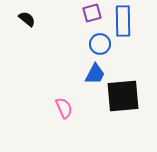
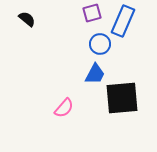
blue rectangle: rotated 24 degrees clockwise
black square: moved 1 px left, 2 px down
pink semicircle: rotated 65 degrees clockwise
